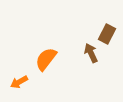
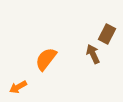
brown arrow: moved 2 px right, 1 px down
orange arrow: moved 1 px left, 5 px down
